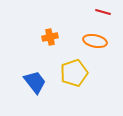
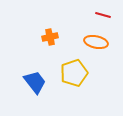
red line: moved 3 px down
orange ellipse: moved 1 px right, 1 px down
